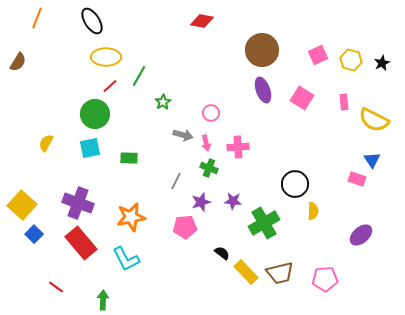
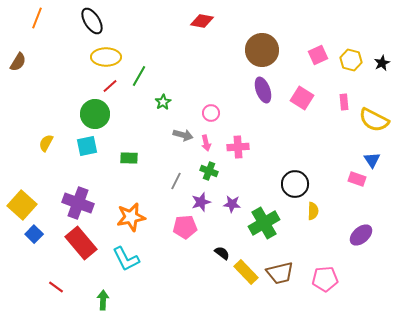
cyan square at (90, 148): moved 3 px left, 2 px up
green cross at (209, 168): moved 3 px down
purple star at (233, 201): moved 1 px left, 3 px down
